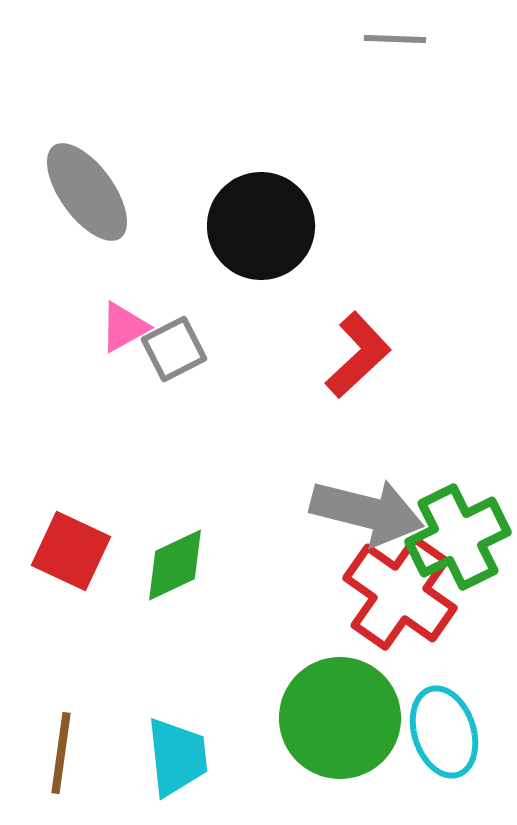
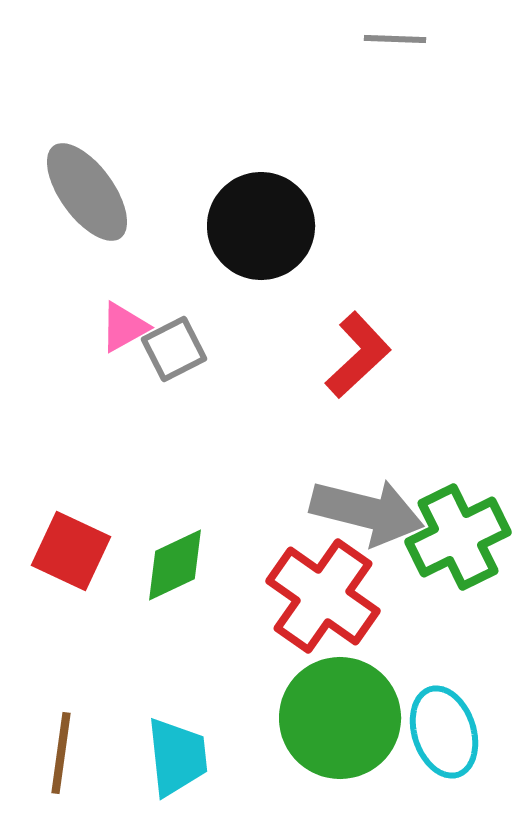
red cross: moved 77 px left, 3 px down
